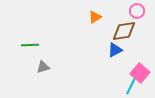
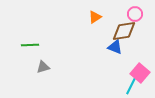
pink circle: moved 2 px left, 3 px down
blue triangle: moved 3 px up; rotated 49 degrees clockwise
